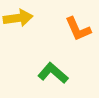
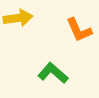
orange L-shape: moved 1 px right, 1 px down
